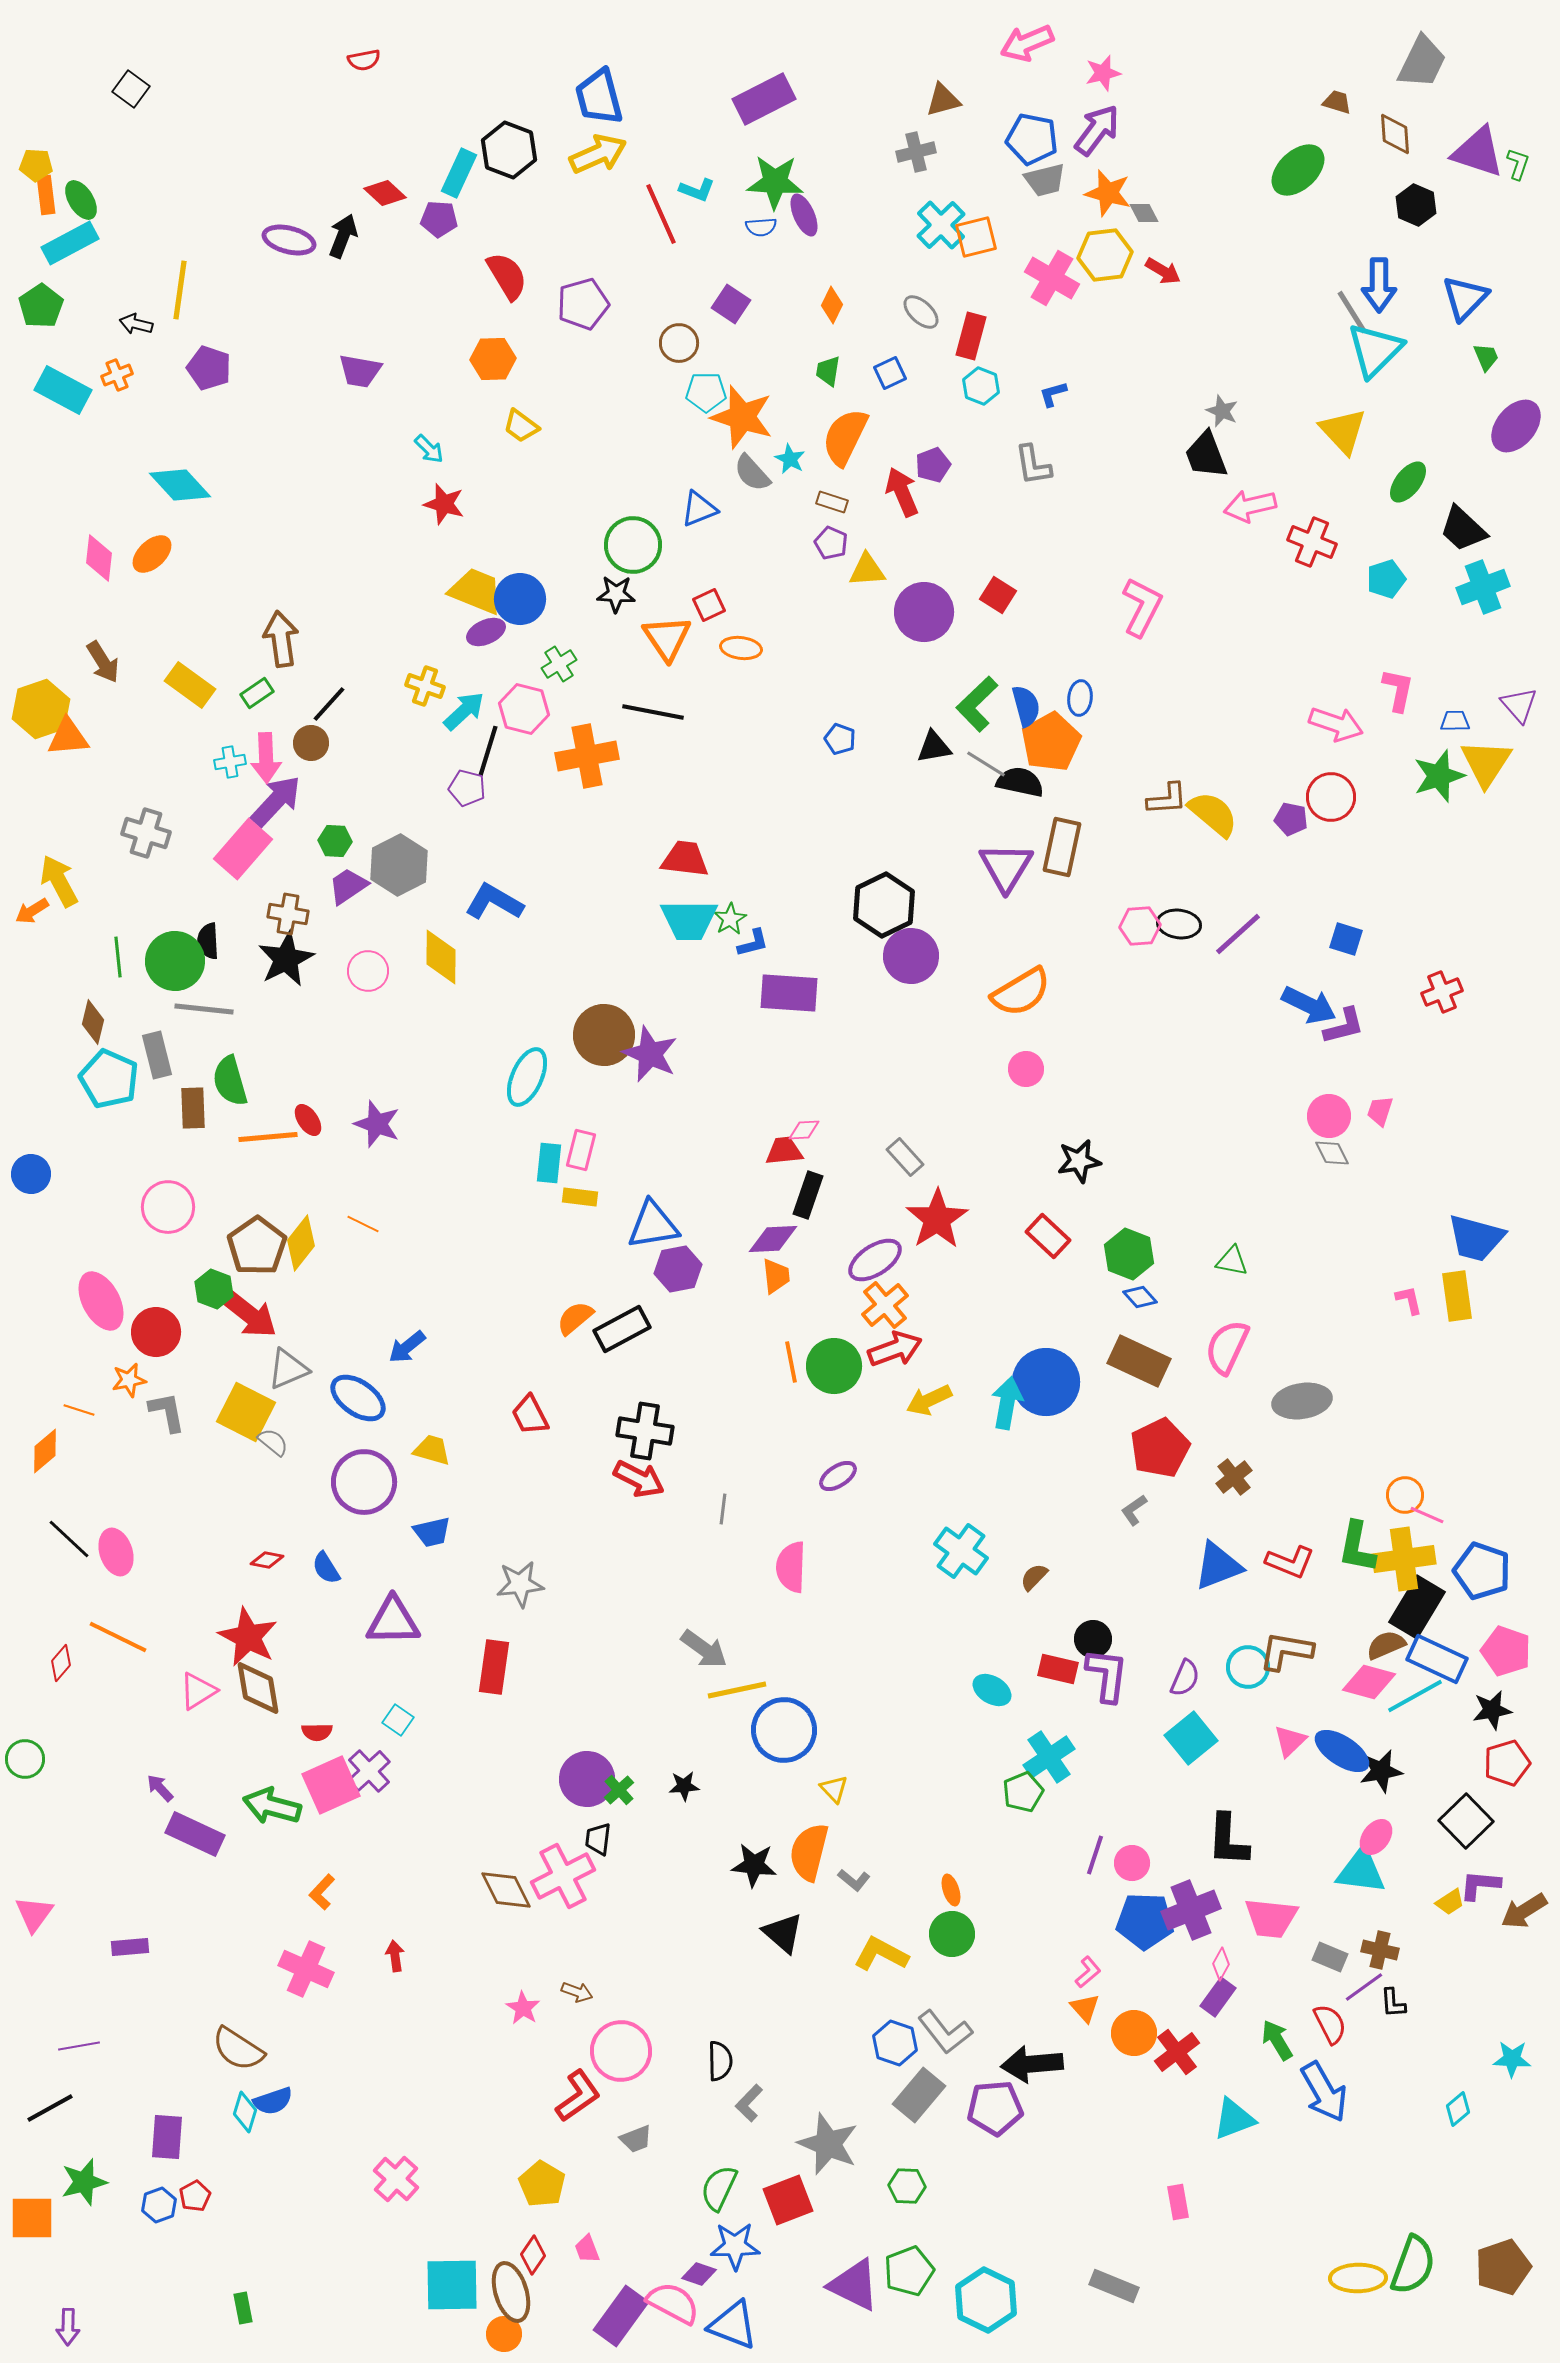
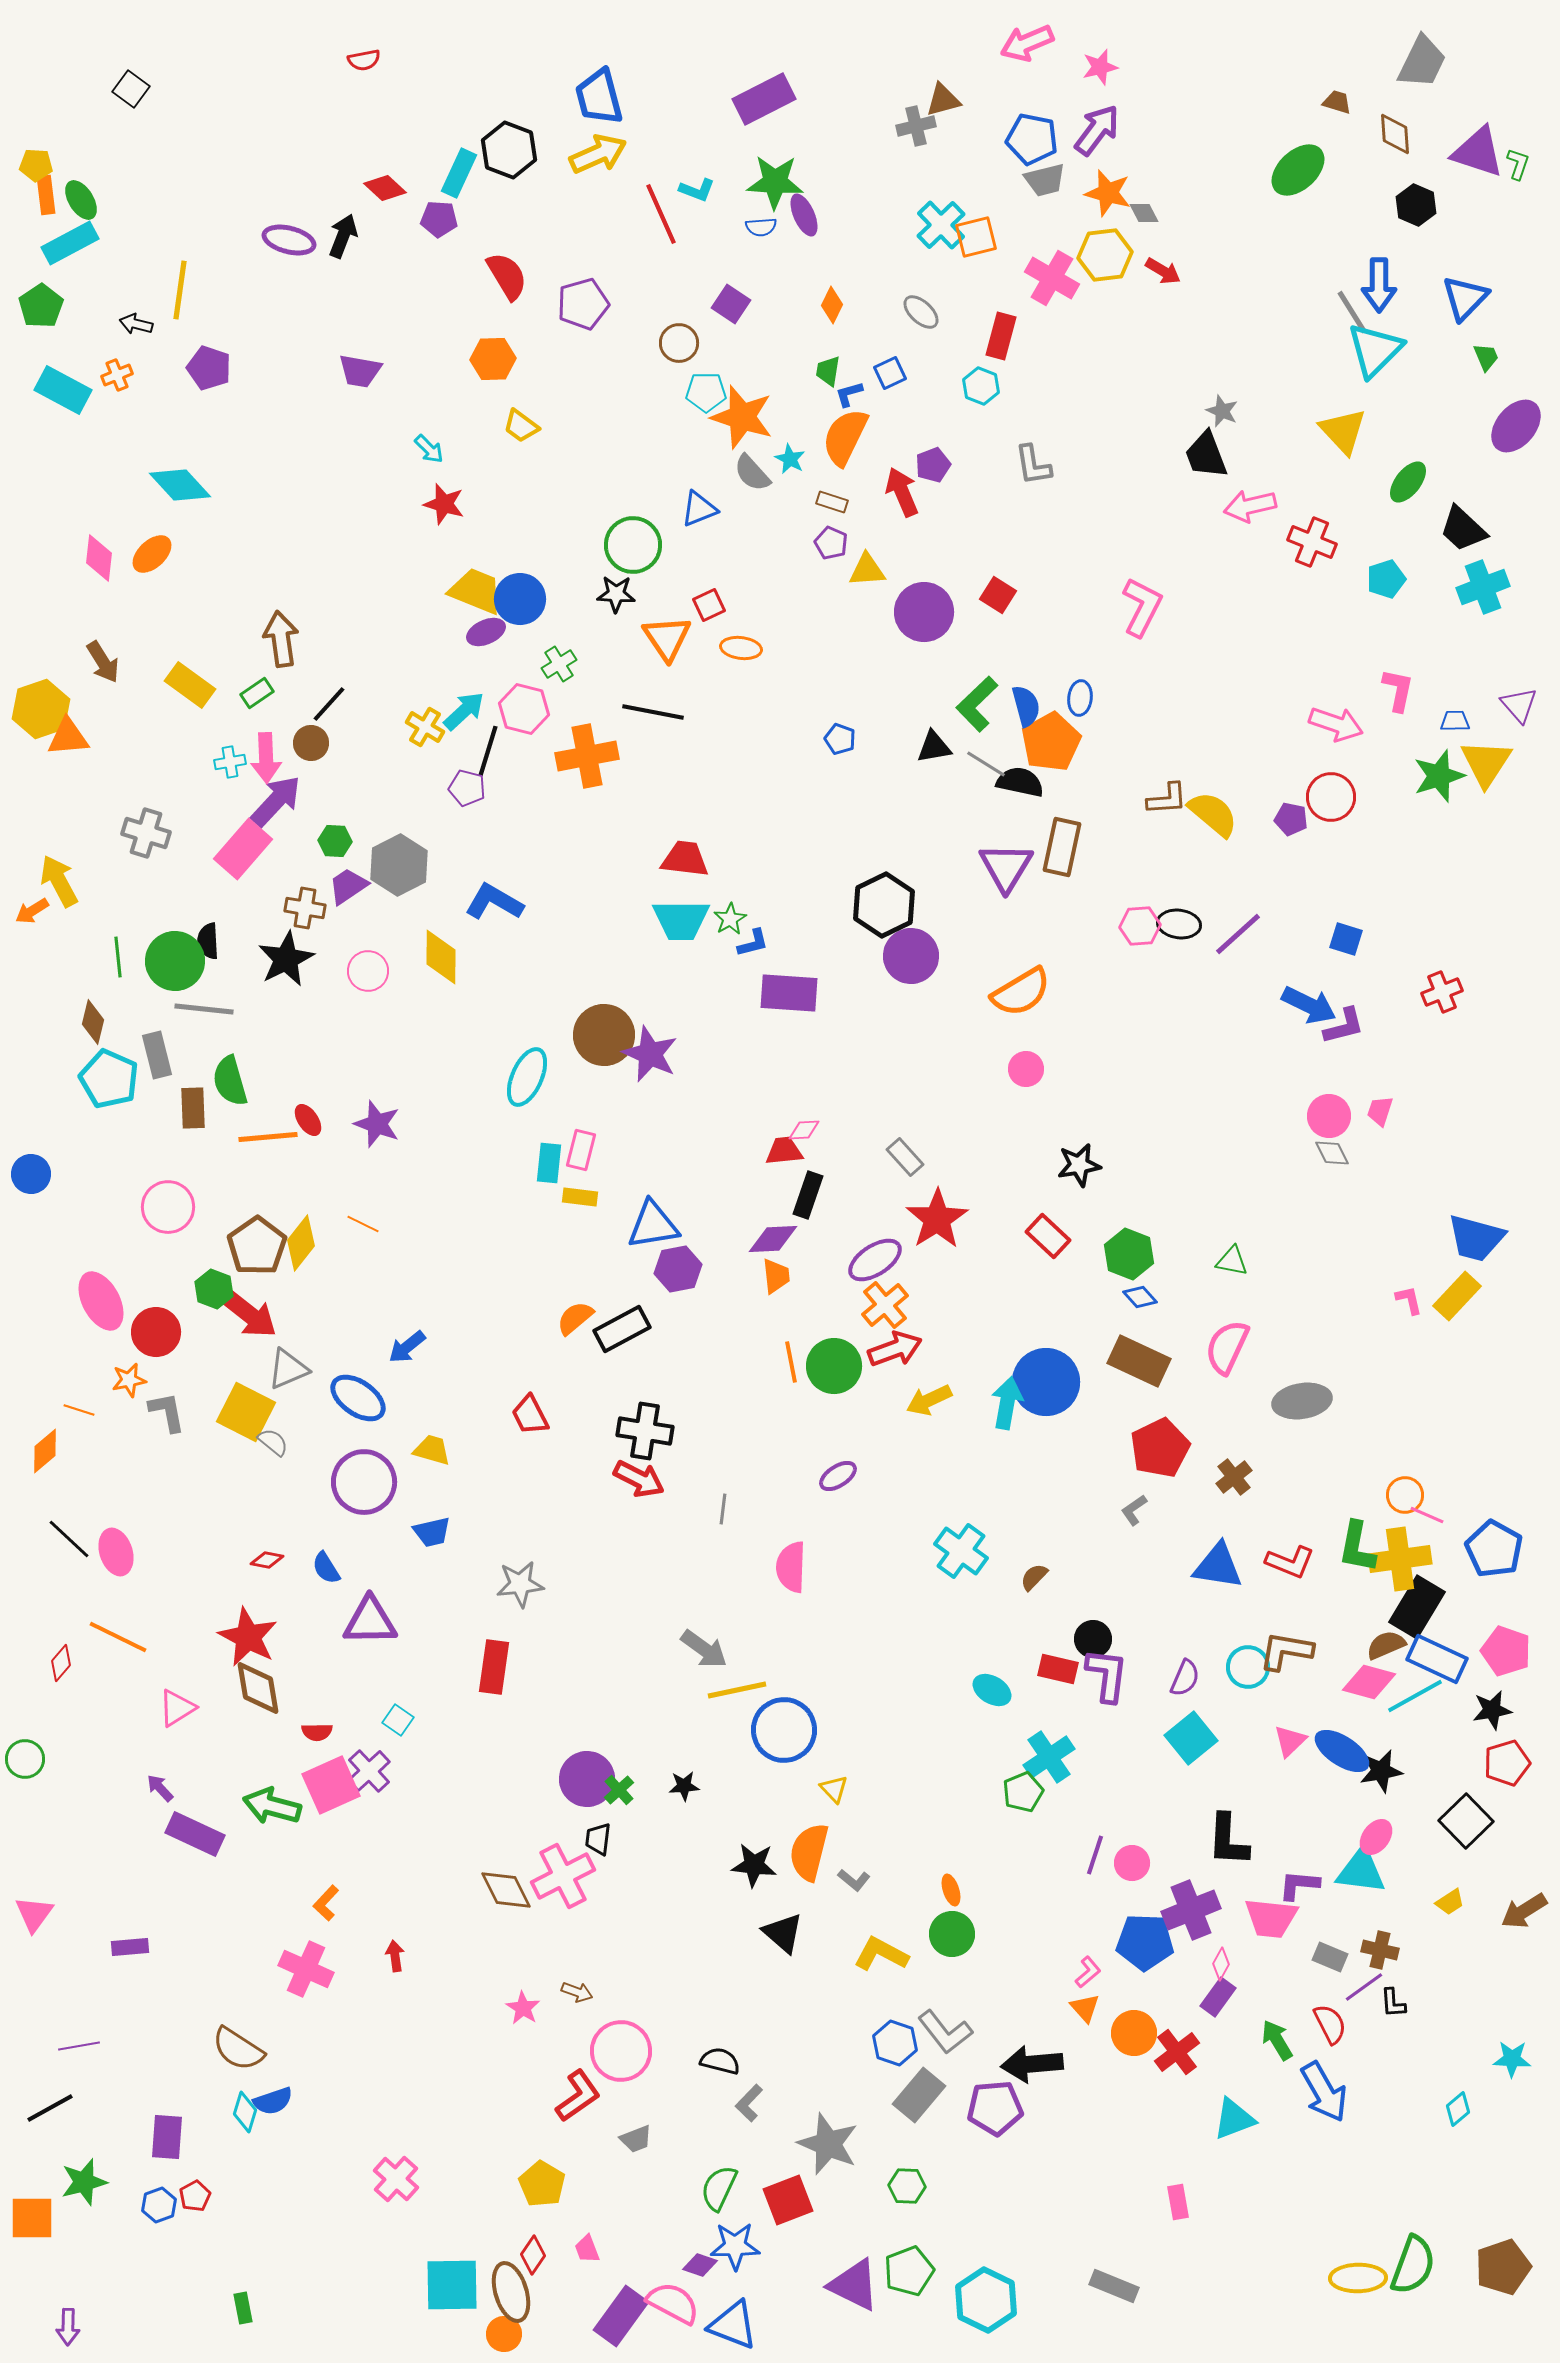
pink star at (1103, 73): moved 3 px left, 6 px up
gray cross at (916, 152): moved 26 px up
red diamond at (385, 193): moved 5 px up
red rectangle at (971, 336): moved 30 px right
blue L-shape at (1053, 394): moved 204 px left
yellow cross at (425, 686): moved 41 px down; rotated 12 degrees clockwise
brown cross at (288, 914): moved 17 px right, 6 px up
cyan trapezoid at (689, 920): moved 8 px left
black star at (1079, 1161): moved 4 px down
yellow rectangle at (1457, 1296): rotated 51 degrees clockwise
yellow cross at (1404, 1559): moved 4 px left
blue triangle at (1218, 1566): rotated 30 degrees clockwise
blue pentagon at (1482, 1571): moved 12 px right, 22 px up; rotated 10 degrees clockwise
purple triangle at (393, 1621): moved 23 px left
pink triangle at (198, 1691): moved 21 px left, 17 px down
purple L-shape at (1480, 1885): moved 181 px left
orange L-shape at (322, 1892): moved 4 px right, 11 px down
blue pentagon at (1145, 1921): moved 21 px down
black semicircle at (720, 2061): rotated 75 degrees counterclockwise
purple diamond at (699, 2274): moved 1 px right, 9 px up
